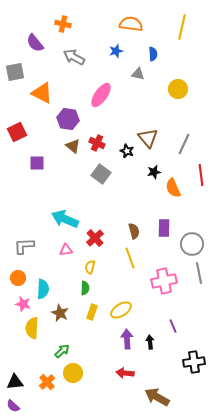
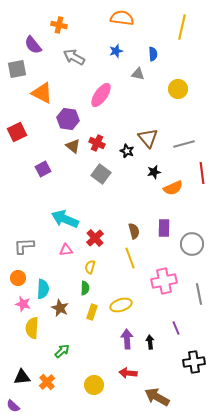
orange cross at (63, 24): moved 4 px left, 1 px down
orange semicircle at (131, 24): moved 9 px left, 6 px up
purple semicircle at (35, 43): moved 2 px left, 2 px down
gray square at (15, 72): moved 2 px right, 3 px up
gray line at (184, 144): rotated 50 degrees clockwise
purple square at (37, 163): moved 6 px right, 6 px down; rotated 28 degrees counterclockwise
red line at (201, 175): moved 1 px right, 2 px up
orange semicircle at (173, 188): rotated 90 degrees counterclockwise
gray line at (199, 273): moved 21 px down
yellow ellipse at (121, 310): moved 5 px up; rotated 15 degrees clockwise
brown star at (60, 313): moved 5 px up
purple line at (173, 326): moved 3 px right, 2 px down
yellow circle at (73, 373): moved 21 px right, 12 px down
red arrow at (125, 373): moved 3 px right
black triangle at (15, 382): moved 7 px right, 5 px up
